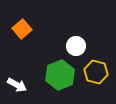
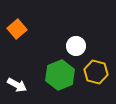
orange square: moved 5 px left
